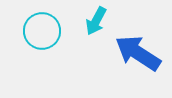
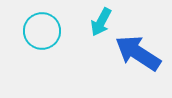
cyan arrow: moved 5 px right, 1 px down
